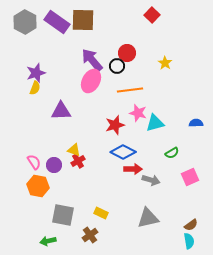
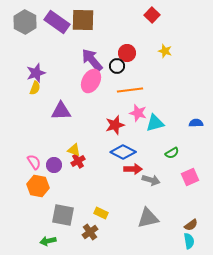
yellow star: moved 12 px up; rotated 16 degrees counterclockwise
brown cross: moved 3 px up
